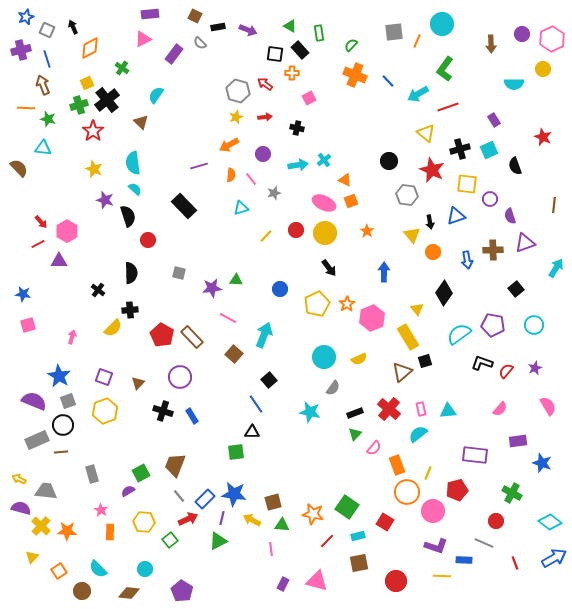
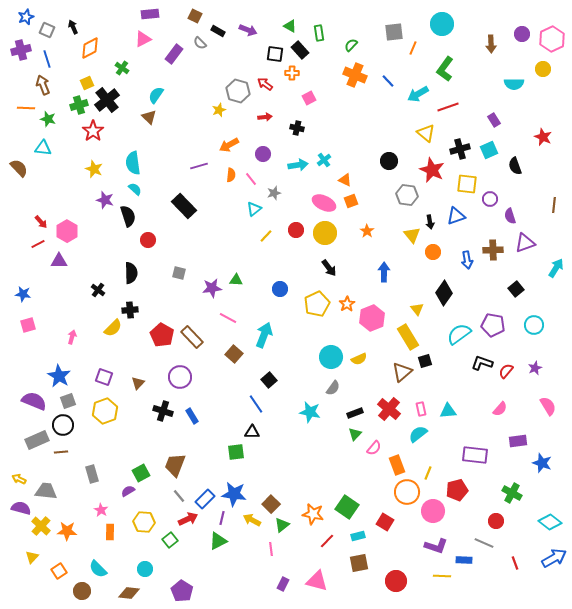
black rectangle at (218, 27): moved 4 px down; rotated 40 degrees clockwise
orange line at (417, 41): moved 4 px left, 7 px down
yellow star at (236, 117): moved 17 px left, 7 px up
brown triangle at (141, 122): moved 8 px right, 5 px up
cyan triangle at (241, 208): moved 13 px right, 1 px down; rotated 21 degrees counterclockwise
cyan circle at (324, 357): moved 7 px right
brown square at (273, 502): moved 2 px left, 2 px down; rotated 30 degrees counterclockwise
green triangle at (282, 525): rotated 42 degrees counterclockwise
